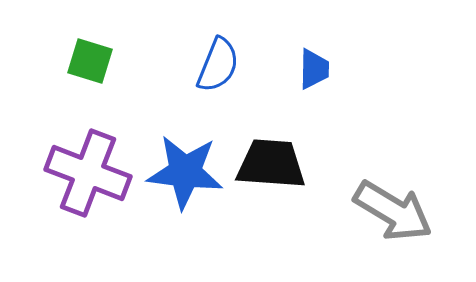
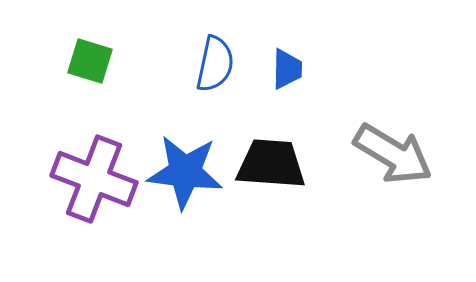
blue semicircle: moved 3 px left, 1 px up; rotated 10 degrees counterclockwise
blue trapezoid: moved 27 px left
purple cross: moved 6 px right, 6 px down
gray arrow: moved 57 px up
